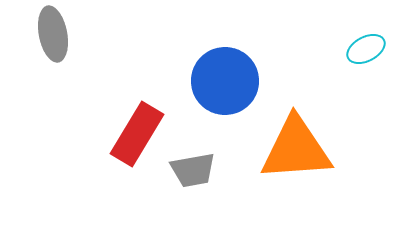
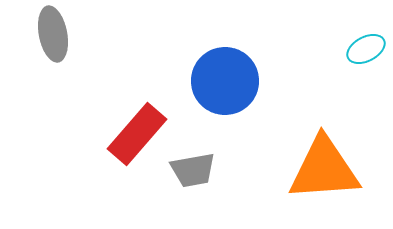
red rectangle: rotated 10 degrees clockwise
orange triangle: moved 28 px right, 20 px down
